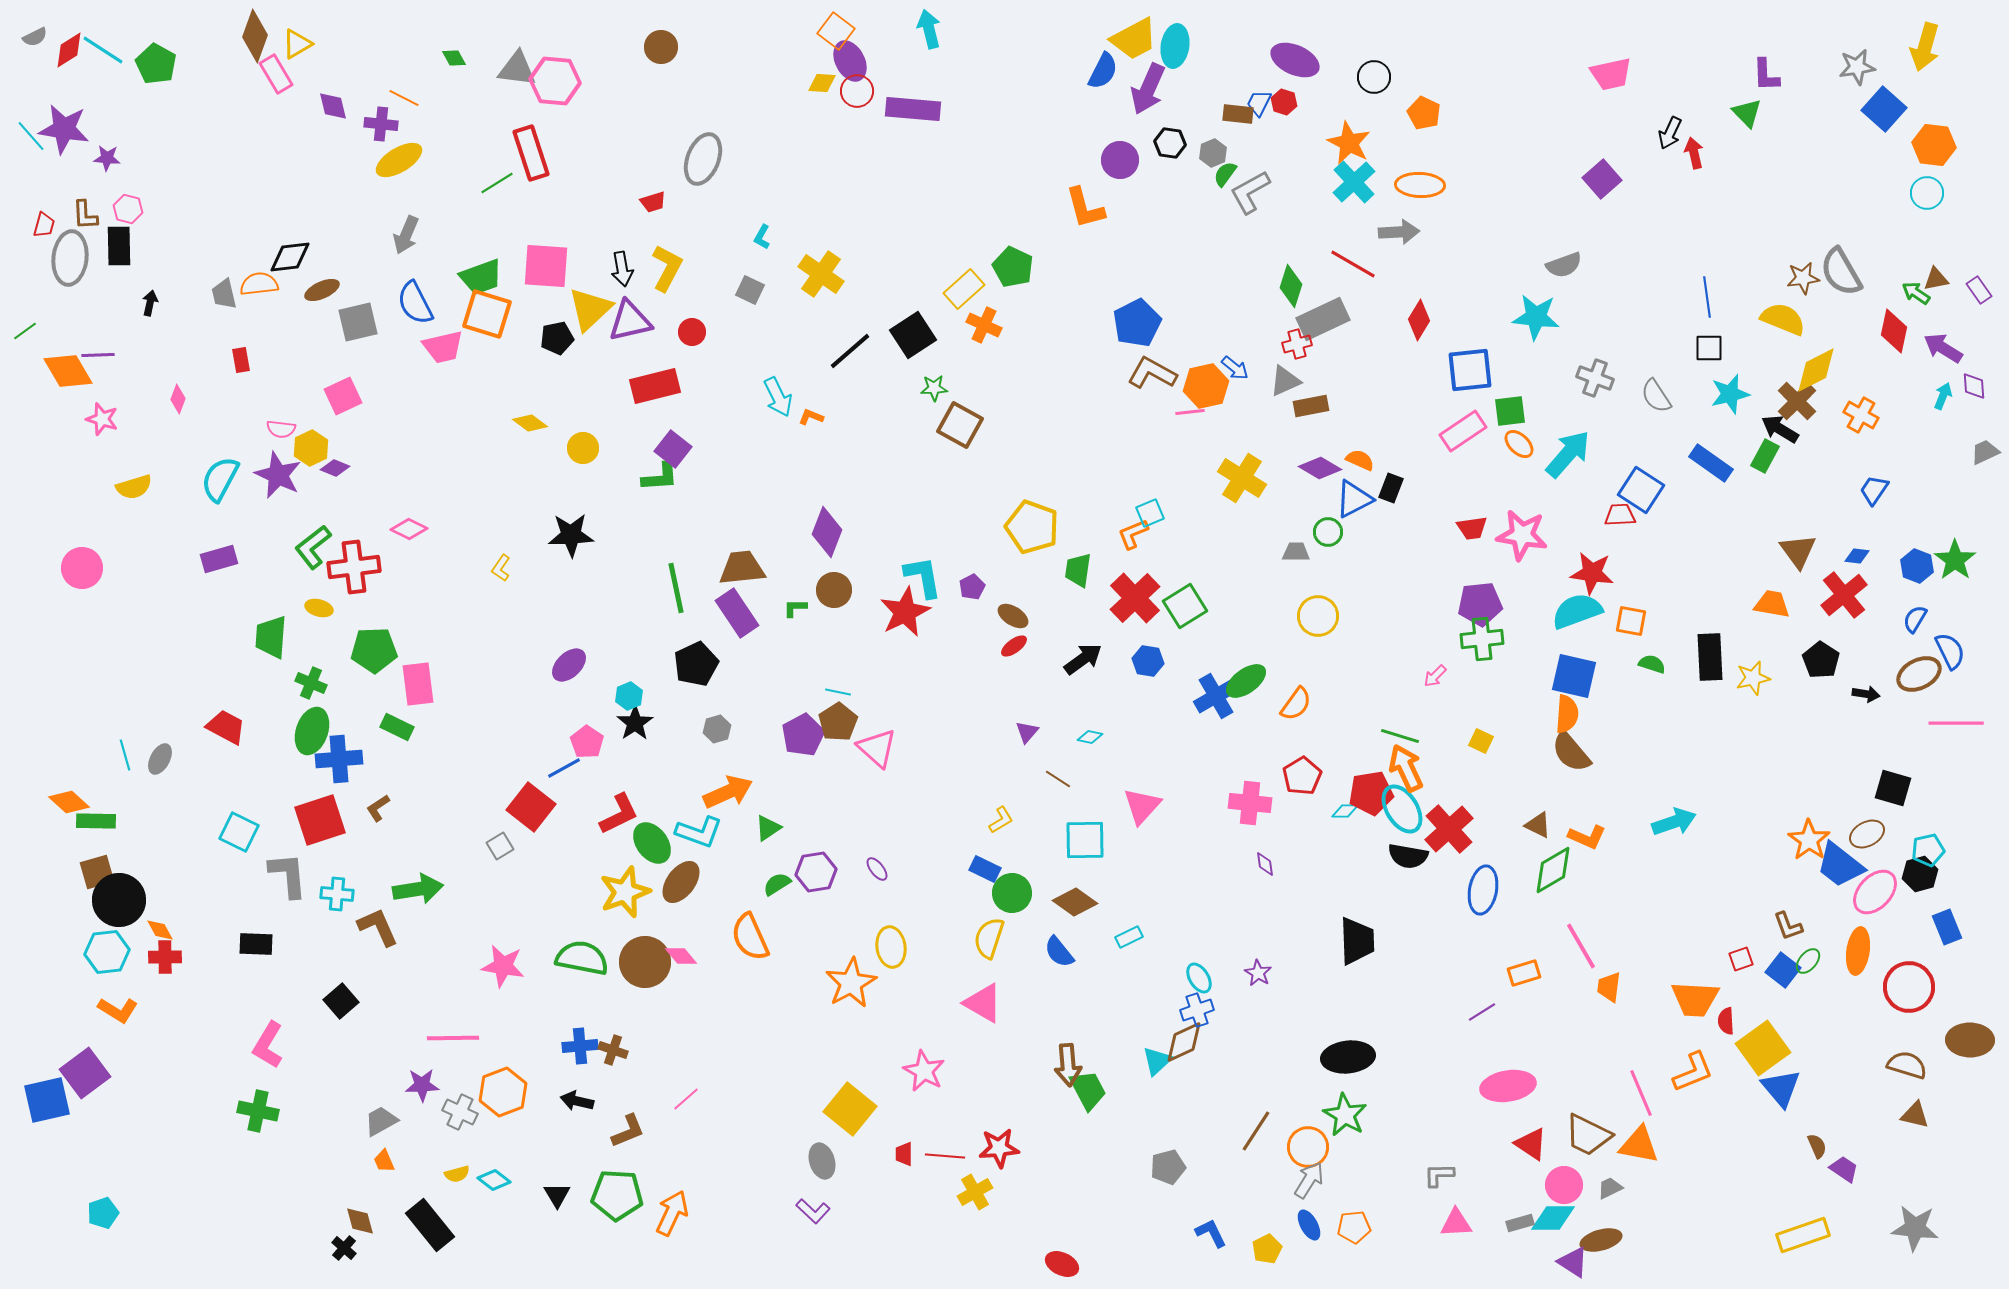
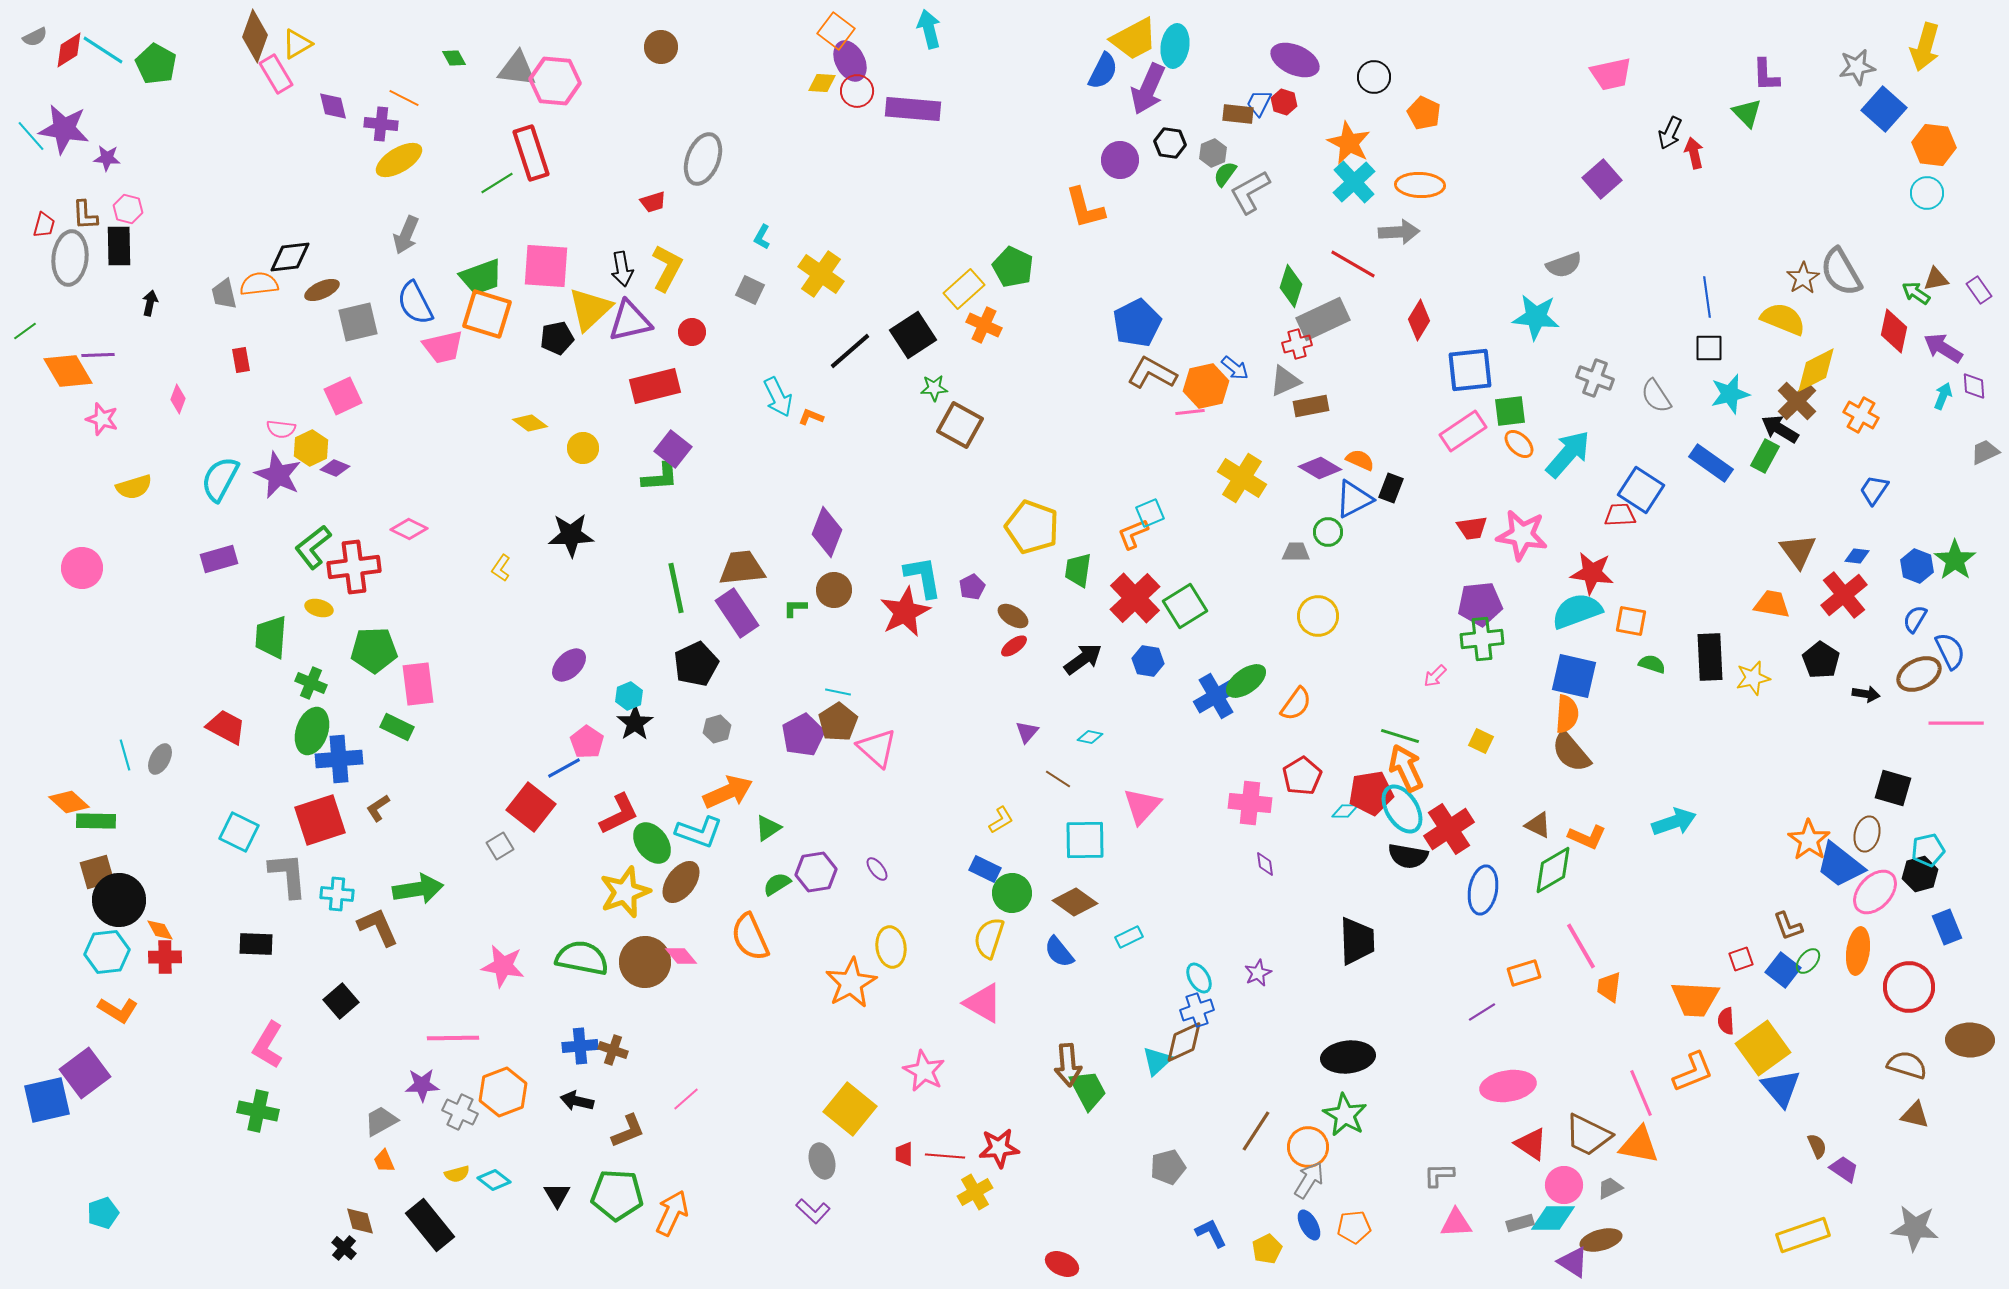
brown star at (1803, 278): rotated 24 degrees counterclockwise
red cross at (1449, 829): rotated 9 degrees clockwise
brown ellipse at (1867, 834): rotated 48 degrees counterclockwise
purple star at (1258, 973): rotated 16 degrees clockwise
